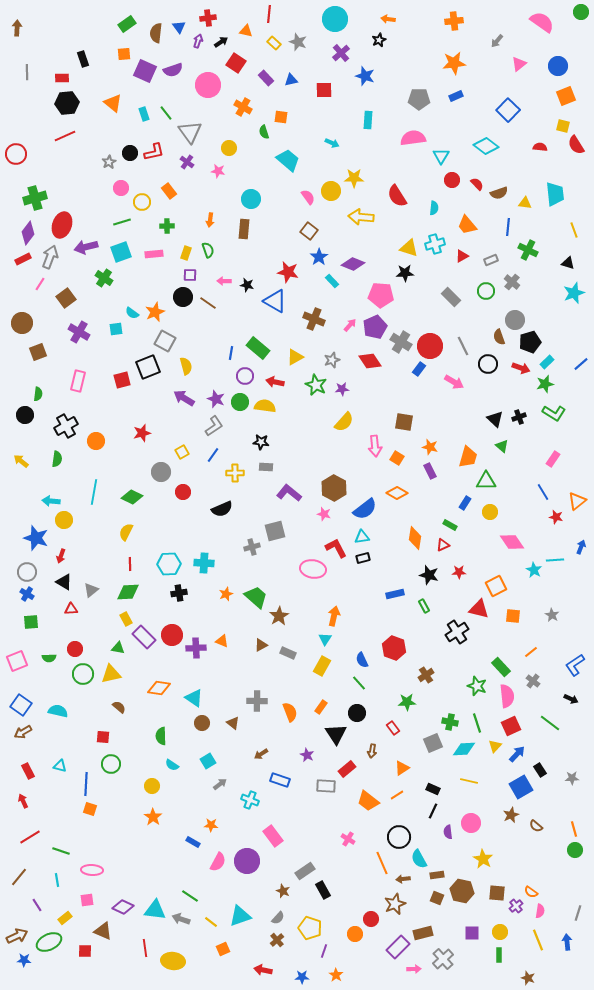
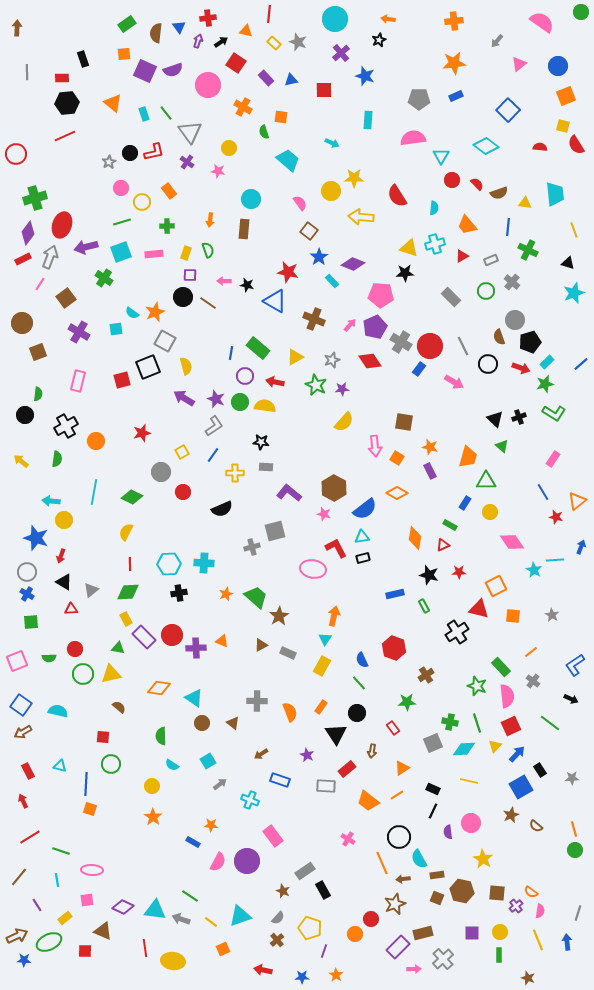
pink semicircle at (308, 197): moved 8 px left, 6 px down
